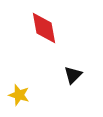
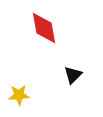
yellow star: rotated 20 degrees counterclockwise
